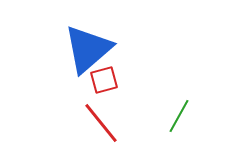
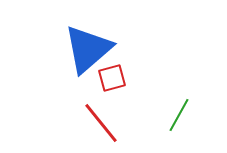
red square: moved 8 px right, 2 px up
green line: moved 1 px up
